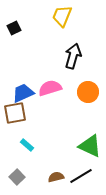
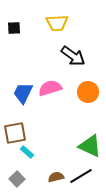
yellow trapezoid: moved 5 px left, 7 px down; rotated 115 degrees counterclockwise
black square: rotated 24 degrees clockwise
black arrow: rotated 110 degrees clockwise
blue trapezoid: rotated 40 degrees counterclockwise
brown square: moved 20 px down
cyan rectangle: moved 7 px down
gray square: moved 2 px down
